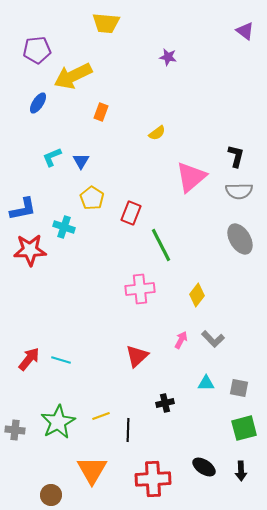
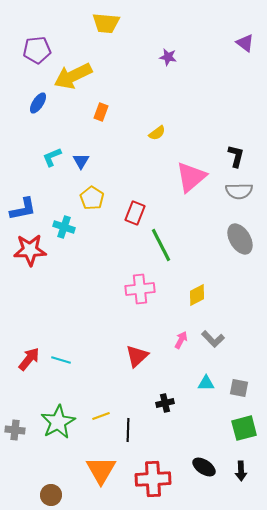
purple triangle: moved 12 px down
red rectangle: moved 4 px right
yellow diamond: rotated 25 degrees clockwise
orange triangle: moved 9 px right
